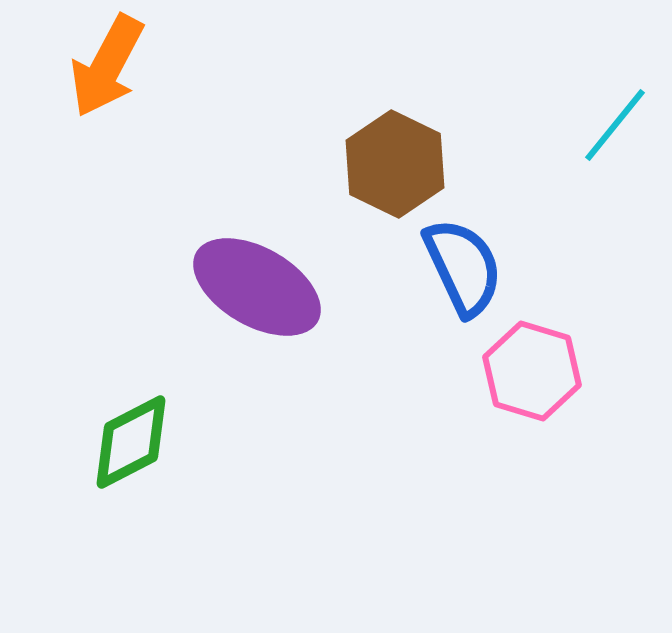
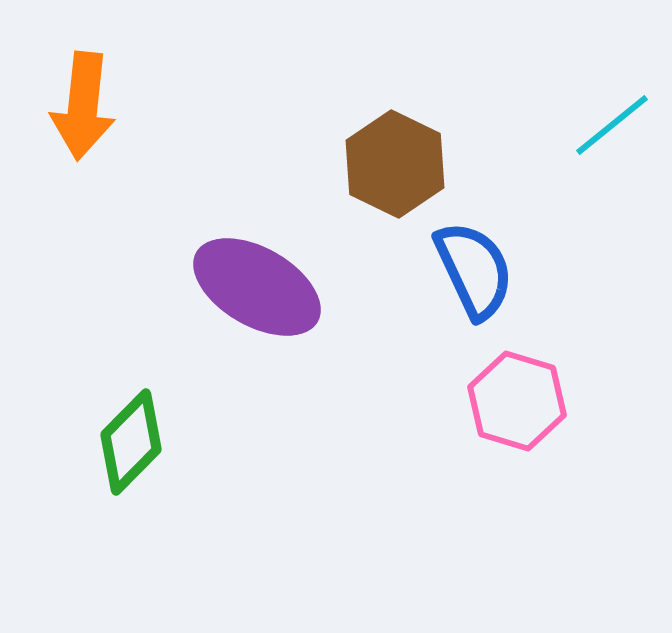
orange arrow: moved 24 px left, 40 px down; rotated 22 degrees counterclockwise
cyan line: moved 3 px left; rotated 12 degrees clockwise
blue semicircle: moved 11 px right, 3 px down
pink hexagon: moved 15 px left, 30 px down
green diamond: rotated 18 degrees counterclockwise
